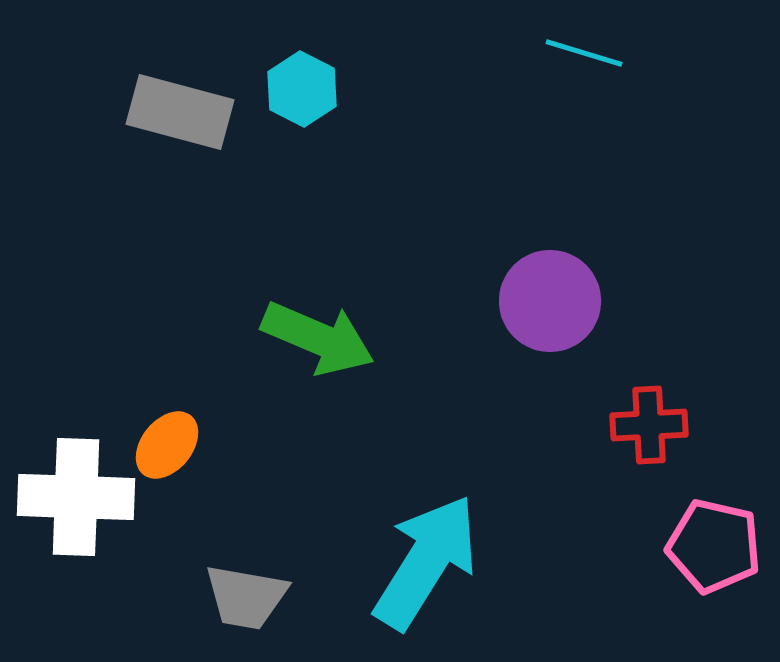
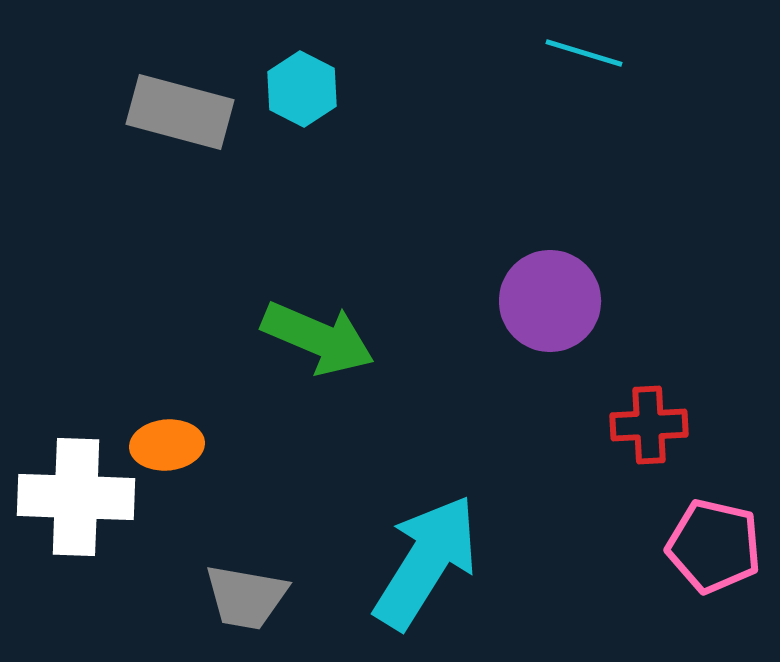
orange ellipse: rotated 46 degrees clockwise
